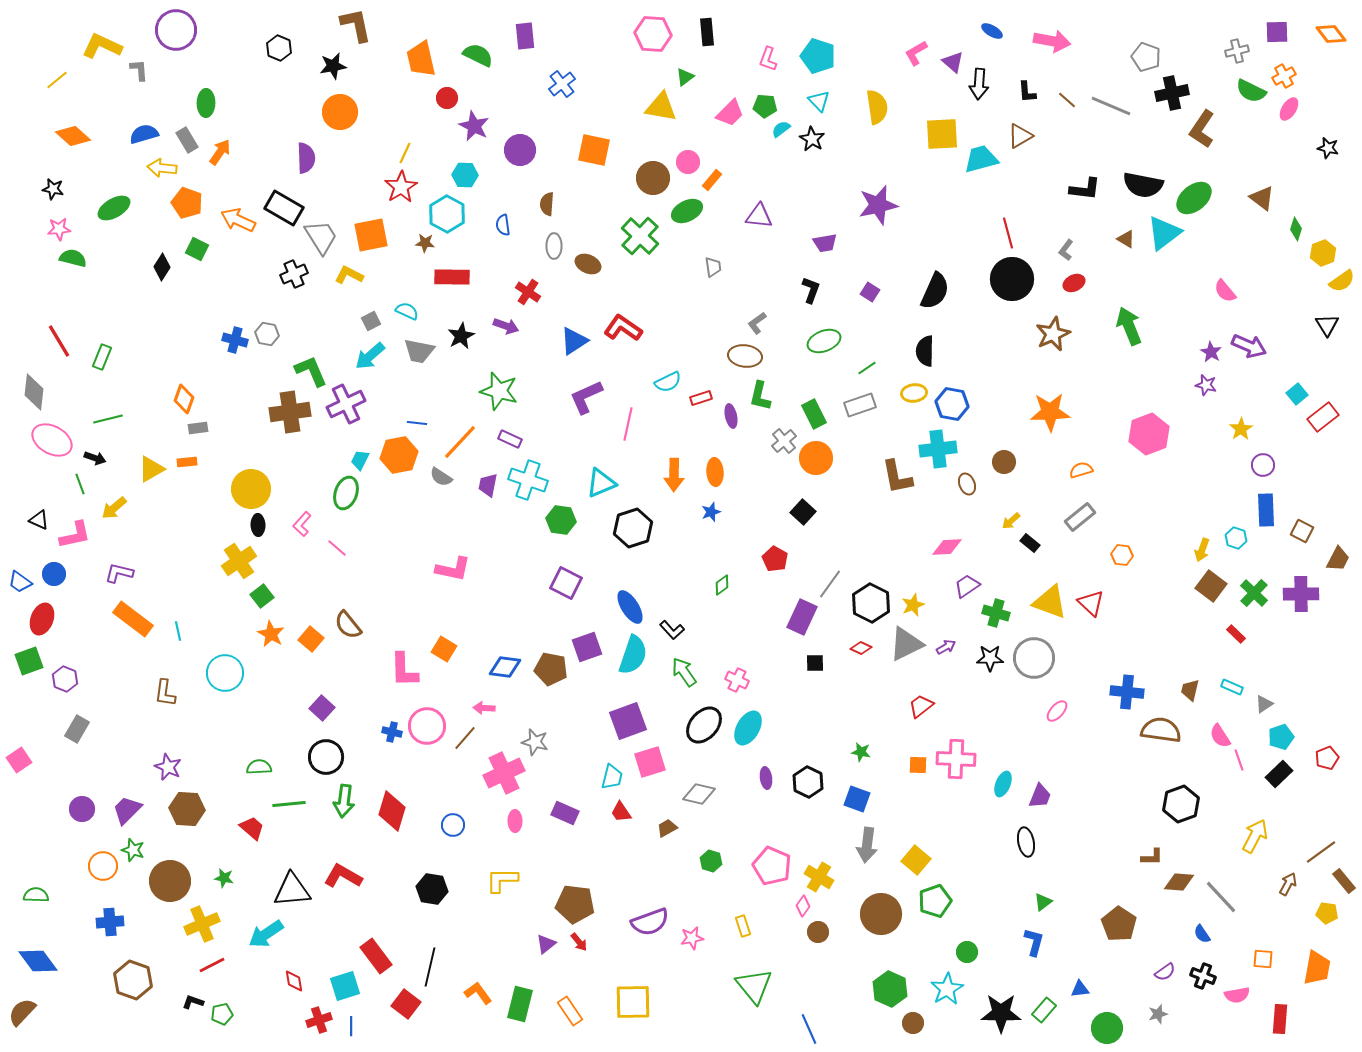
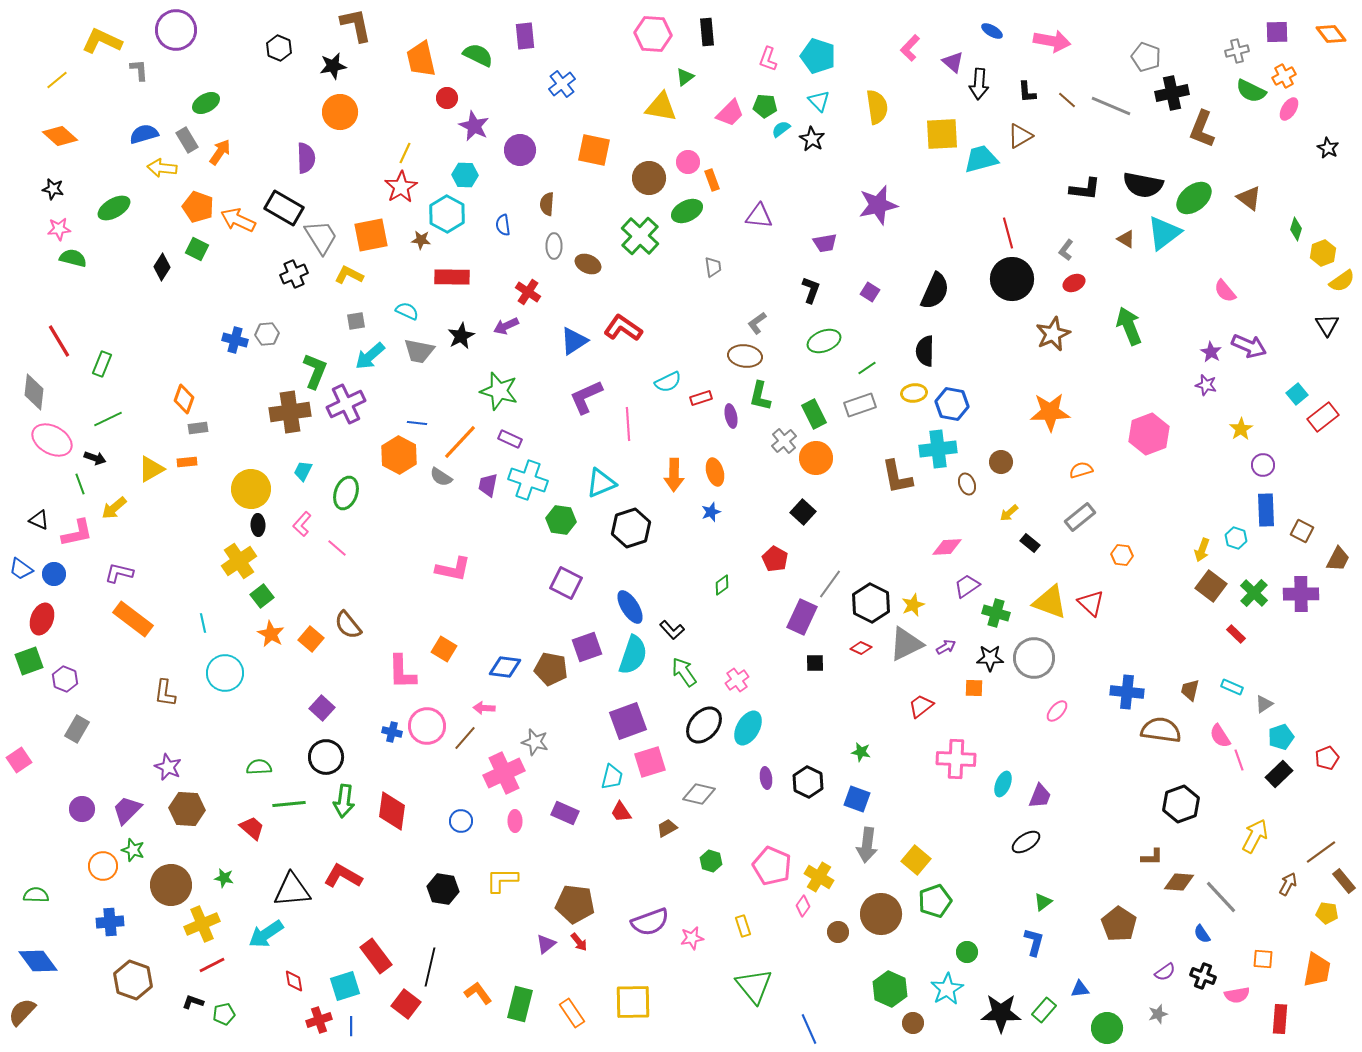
yellow L-shape at (102, 46): moved 5 px up
pink L-shape at (916, 53): moved 6 px left, 5 px up; rotated 16 degrees counterclockwise
green ellipse at (206, 103): rotated 60 degrees clockwise
brown L-shape at (1202, 129): rotated 12 degrees counterclockwise
orange diamond at (73, 136): moved 13 px left
black star at (1328, 148): rotated 15 degrees clockwise
brown circle at (653, 178): moved 4 px left
orange rectangle at (712, 180): rotated 60 degrees counterclockwise
brown triangle at (1262, 198): moved 13 px left
orange pentagon at (187, 203): moved 11 px right, 4 px down
brown star at (425, 243): moved 4 px left, 3 px up
gray square at (371, 321): moved 15 px left; rotated 18 degrees clockwise
purple arrow at (506, 326): rotated 135 degrees clockwise
gray hexagon at (267, 334): rotated 15 degrees counterclockwise
green rectangle at (102, 357): moved 7 px down
green L-shape at (311, 371): moved 4 px right; rotated 45 degrees clockwise
green line at (108, 419): rotated 12 degrees counterclockwise
pink line at (628, 424): rotated 16 degrees counterclockwise
orange hexagon at (399, 455): rotated 21 degrees counterclockwise
cyan trapezoid at (360, 460): moved 57 px left, 11 px down
brown circle at (1004, 462): moved 3 px left
orange ellipse at (715, 472): rotated 12 degrees counterclockwise
yellow arrow at (1011, 521): moved 2 px left, 8 px up
black hexagon at (633, 528): moved 2 px left
pink L-shape at (75, 535): moved 2 px right, 2 px up
blue trapezoid at (20, 582): moved 1 px right, 13 px up
cyan line at (178, 631): moved 25 px right, 8 px up
pink L-shape at (404, 670): moved 2 px left, 2 px down
pink cross at (737, 680): rotated 30 degrees clockwise
orange square at (918, 765): moved 56 px right, 77 px up
red diamond at (392, 811): rotated 9 degrees counterclockwise
blue circle at (453, 825): moved 8 px right, 4 px up
black ellipse at (1026, 842): rotated 68 degrees clockwise
brown circle at (170, 881): moved 1 px right, 4 px down
black hexagon at (432, 889): moved 11 px right
brown circle at (818, 932): moved 20 px right
orange trapezoid at (1317, 968): moved 2 px down
orange rectangle at (570, 1011): moved 2 px right, 2 px down
green pentagon at (222, 1014): moved 2 px right
